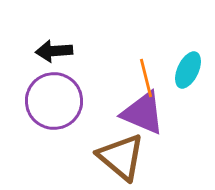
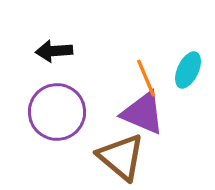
orange line: rotated 9 degrees counterclockwise
purple circle: moved 3 px right, 11 px down
